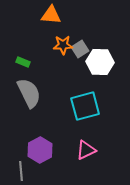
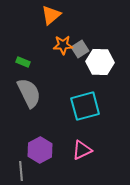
orange triangle: rotated 45 degrees counterclockwise
pink triangle: moved 4 px left
